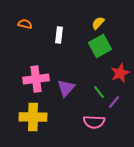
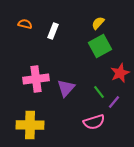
white rectangle: moved 6 px left, 4 px up; rotated 14 degrees clockwise
yellow cross: moved 3 px left, 8 px down
pink semicircle: rotated 20 degrees counterclockwise
